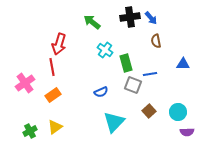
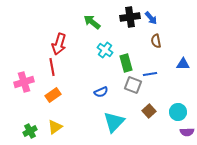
pink cross: moved 1 px left, 1 px up; rotated 18 degrees clockwise
